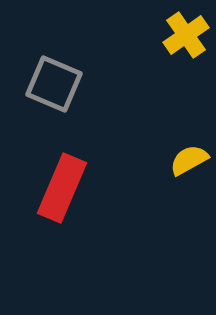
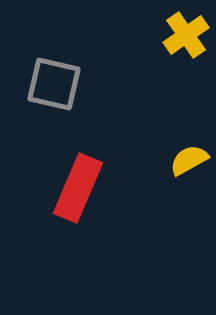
gray square: rotated 10 degrees counterclockwise
red rectangle: moved 16 px right
